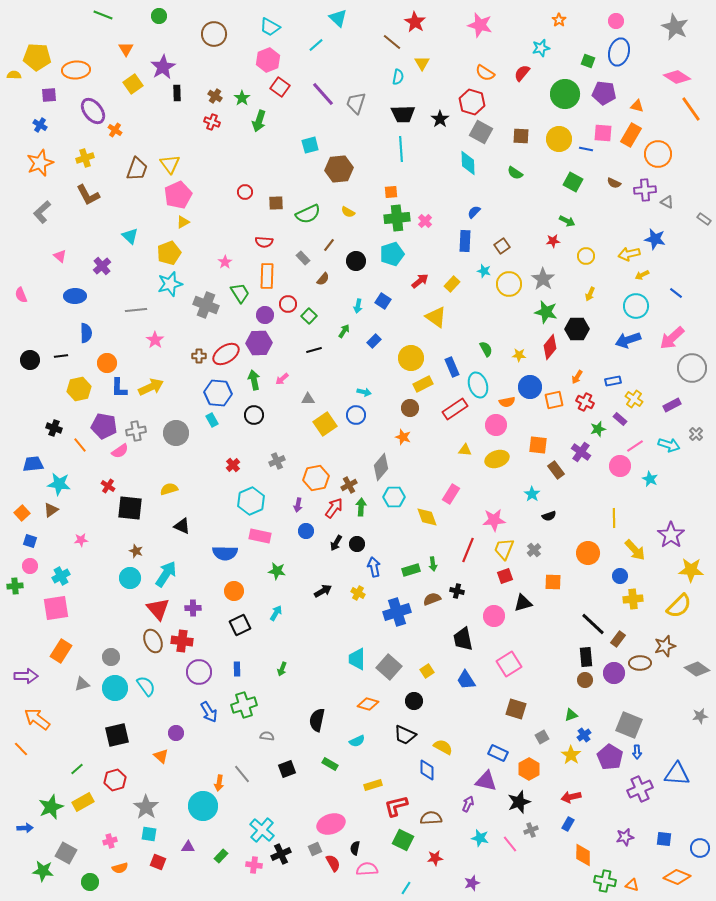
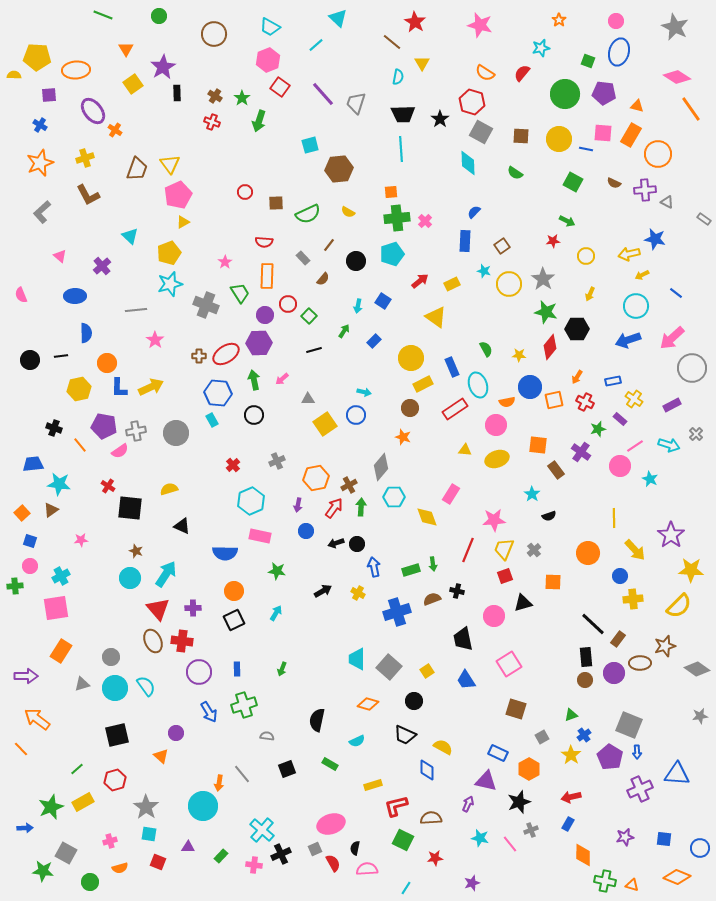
yellow rectangle at (452, 284): rotated 21 degrees clockwise
black arrow at (336, 543): rotated 42 degrees clockwise
black square at (240, 625): moved 6 px left, 5 px up
